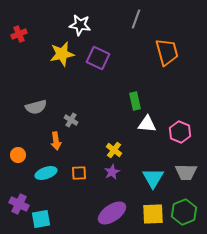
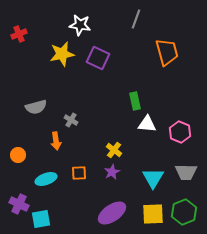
cyan ellipse: moved 6 px down
